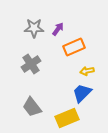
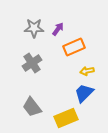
gray cross: moved 1 px right, 1 px up
blue trapezoid: moved 2 px right
yellow rectangle: moved 1 px left
